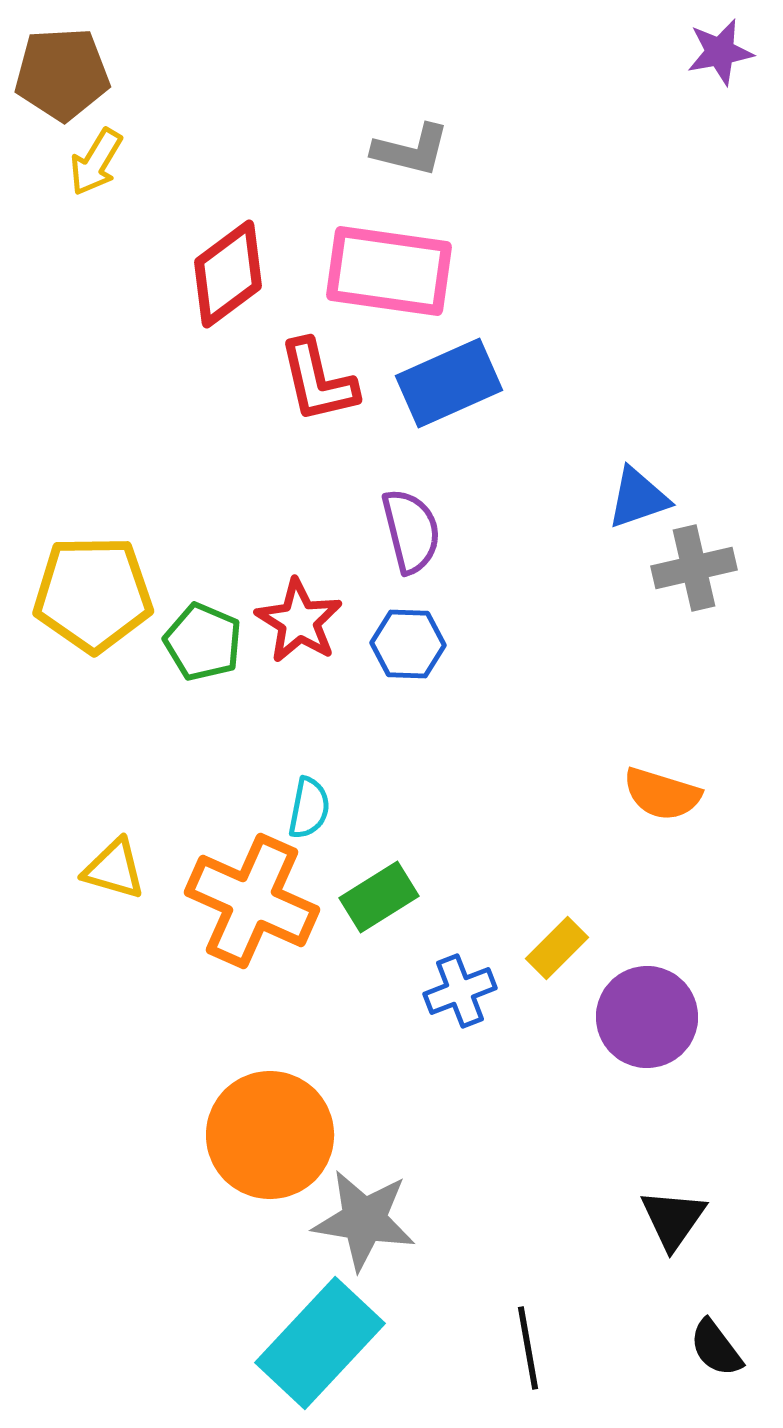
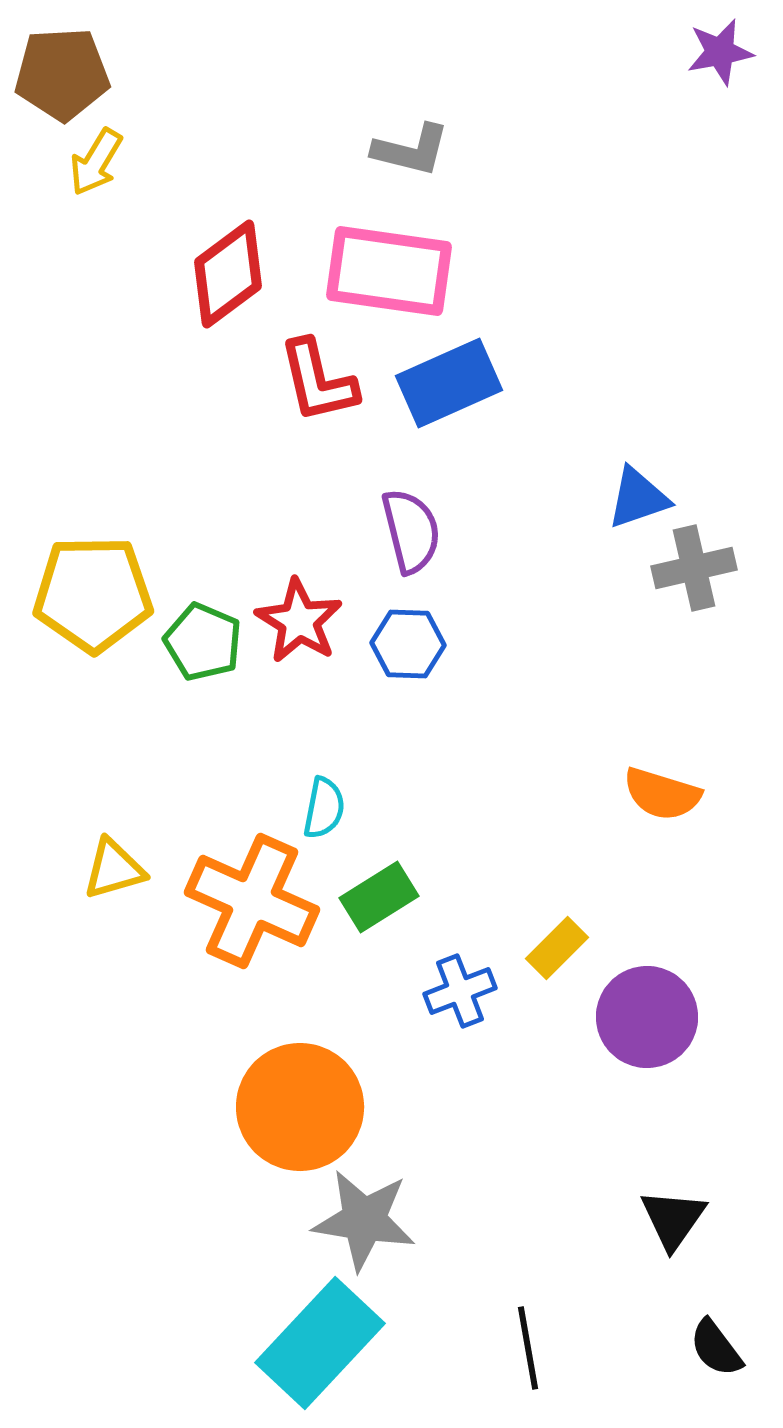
cyan semicircle: moved 15 px right
yellow triangle: rotated 32 degrees counterclockwise
orange circle: moved 30 px right, 28 px up
